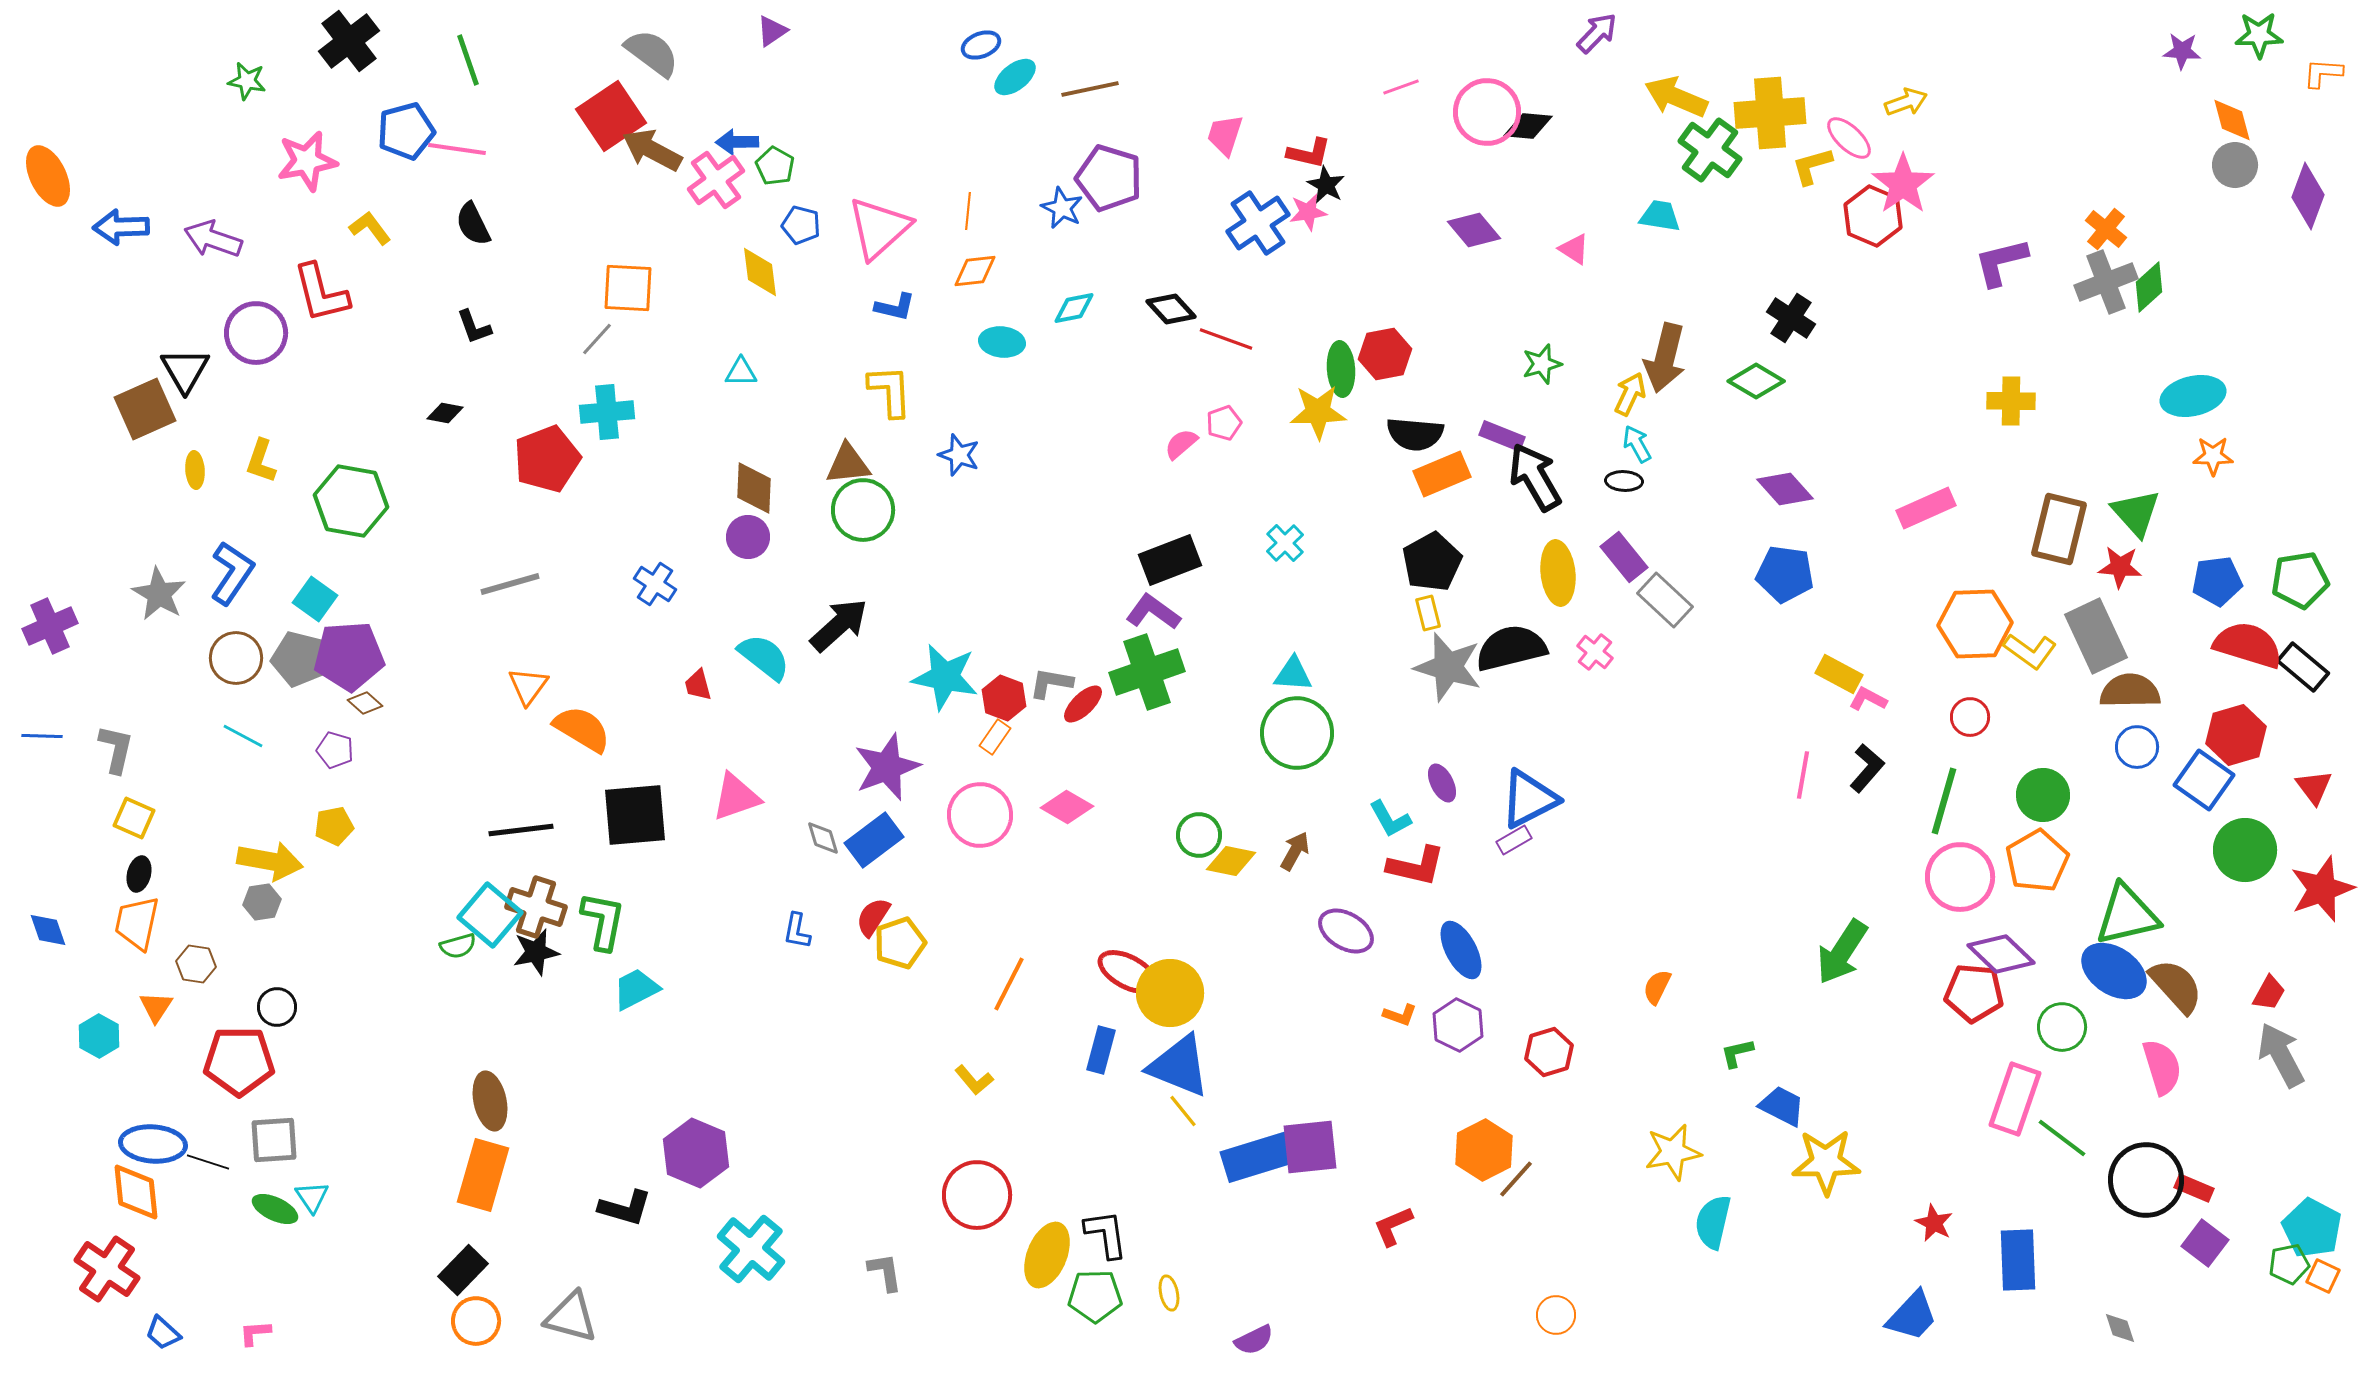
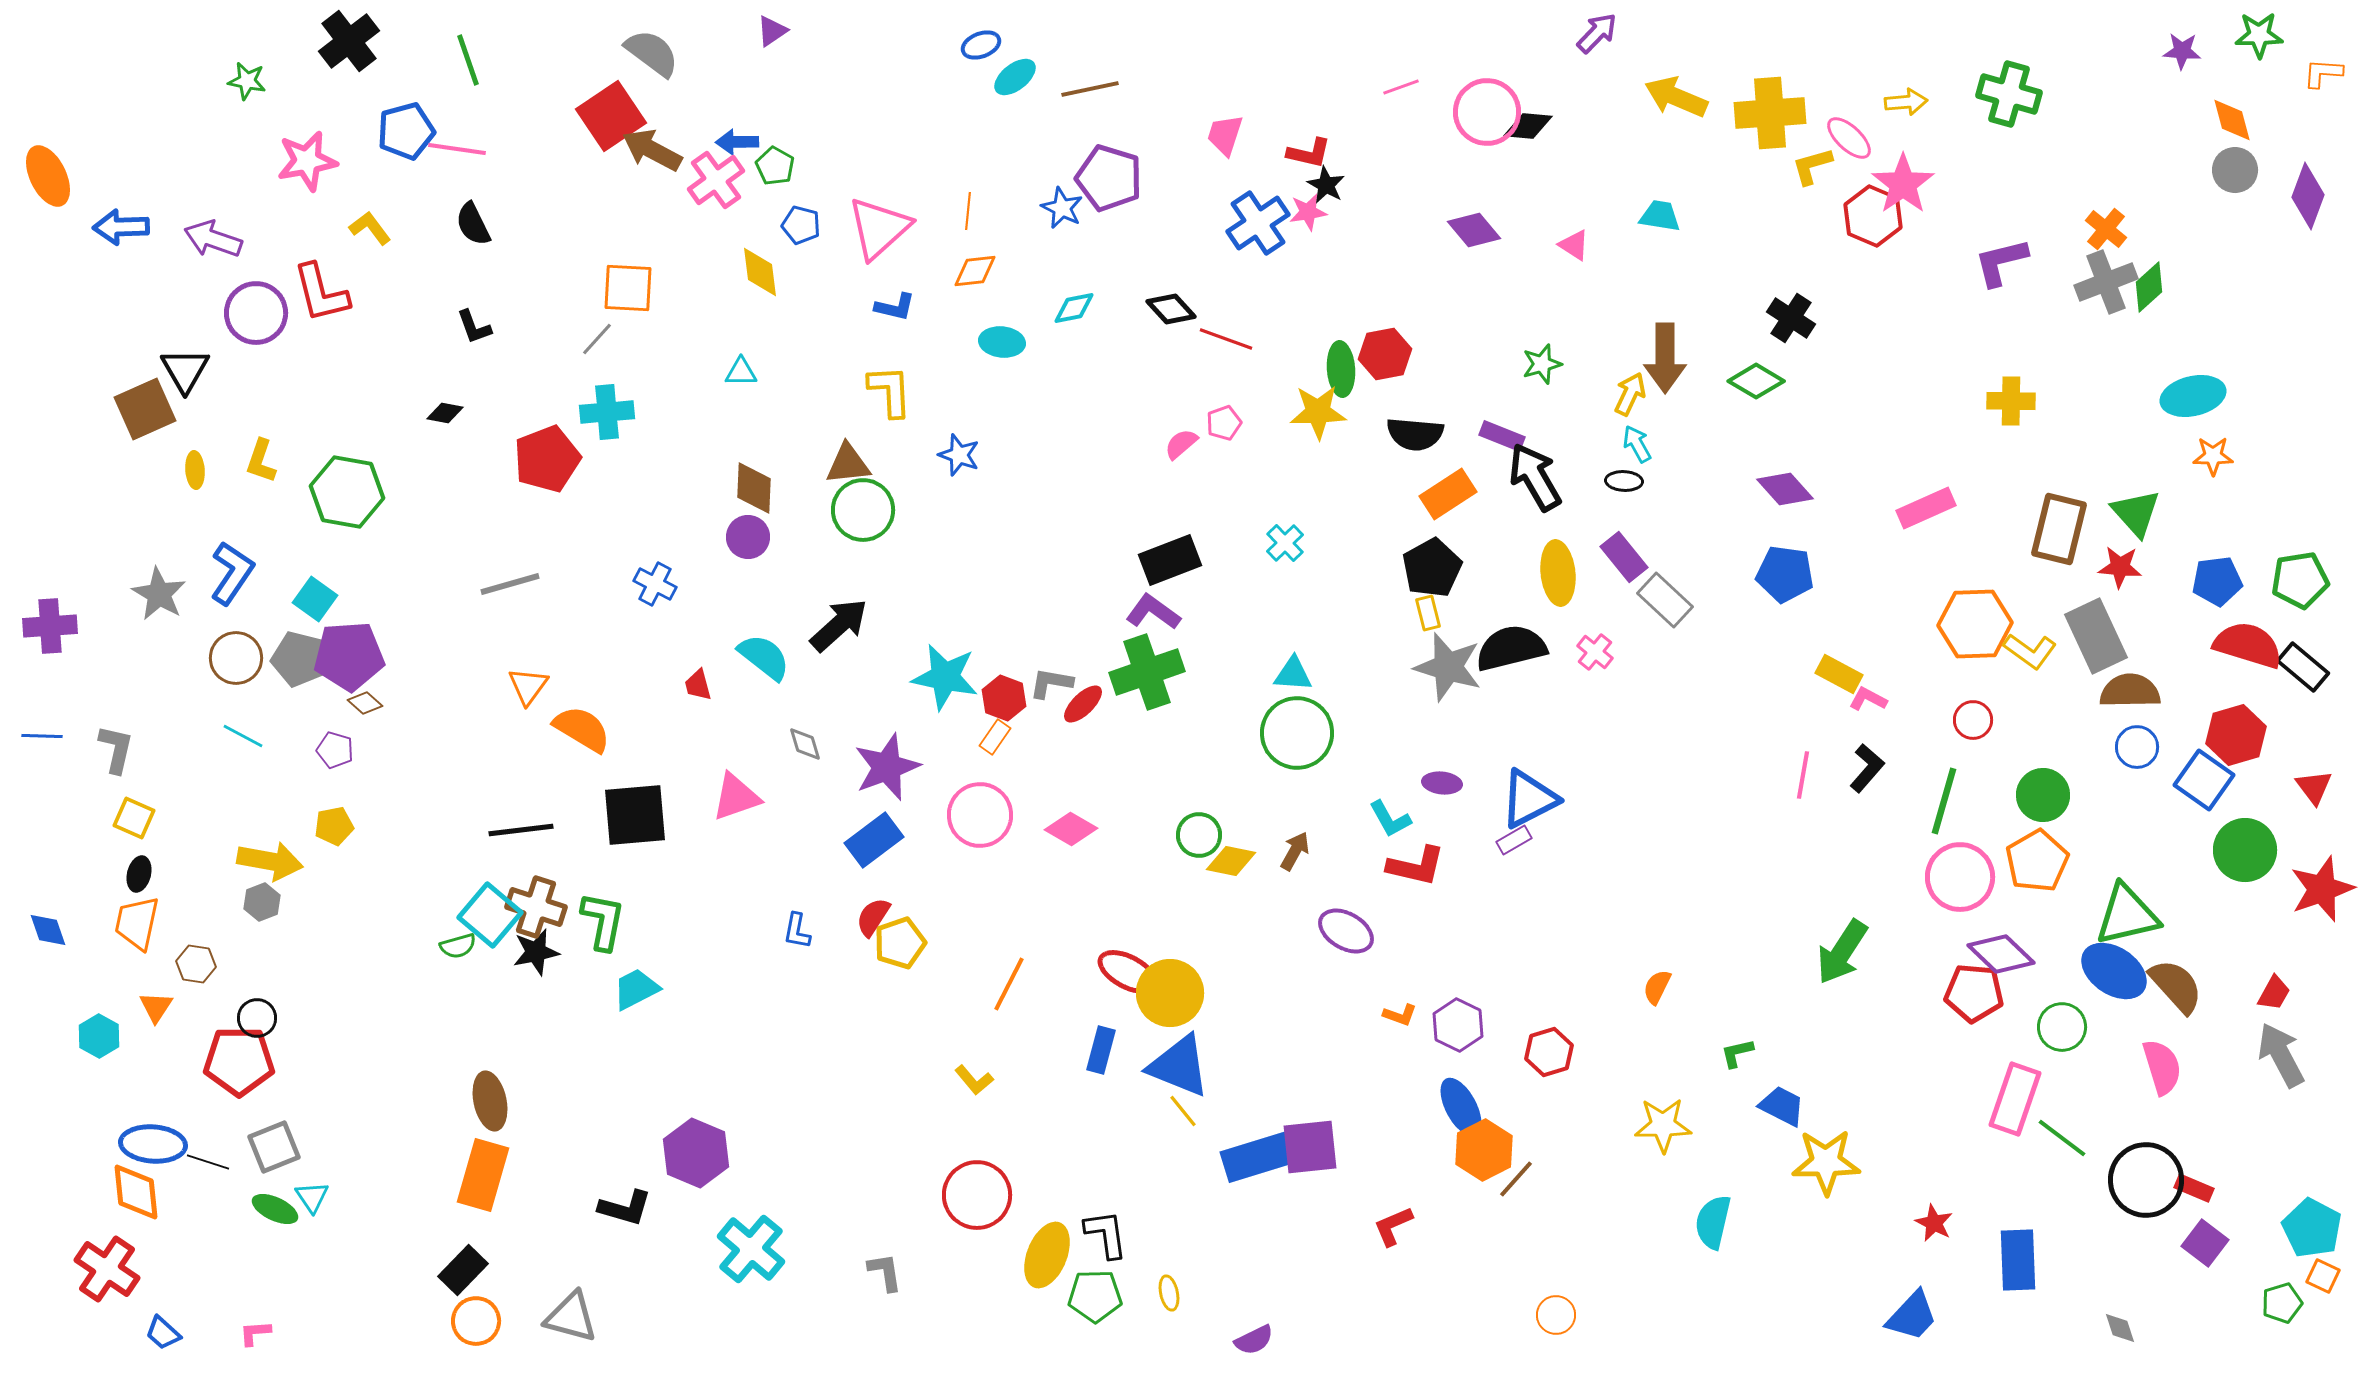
yellow arrow at (1906, 102): rotated 15 degrees clockwise
green cross at (1710, 150): moved 299 px right, 56 px up; rotated 20 degrees counterclockwise
gray circle at (2235, 165): moved 5 px down
pink triangle at (1574, 249): moved 4 px up
purple circle at (256, 333): moved 20 px up
brown arrow at (1665, 358): rotated 14 degrees counterclockwise
orange rectangle at (1442, 474): moved 6 px right, 20 px down; rotated 10 degrees counterclockwise
green hexagon at (351, 501): moved 4 px left, 9 px up
black pentagon at (1432, 562): moved 6 px down
blue cross at (655, 584): rotated 6 degrees counterclockwise
purple cross at (50, 626): rotated 20 degrees clockwise
red circle at (1970, 717): moved 3 px right, 3 px down
purple ellipse at (1442, 783): rotated 57 degrees counterclockwise
pink diamond at (1067, 807): moved 4 px right, 22 px down
gray diamond at (823, 838): moved 18 px left, 94 px up
gray hexagon at (262, 902): rotated 12 degrees counterclockwise
blue ellipse at (1461, 950): moved 157 px down
red trapezoid at (2269, 993): moved 5 px right
black circle at (277, 1007): moved 20 px left, 11 px down
gray square at (274, 1140): moved 7 px down; rotated 18 degrees counterclockwise
yellow star at (1673, 1152): moved 10 px left, 27 px up; rotated 10 degrees clockwise
green pentagon at (2289, 1264): moved 7 px left, 39 px down; rotated 6 degrees counterclockwise
